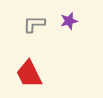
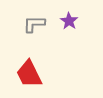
purple star: rotated 24 degrees counterclockwise
